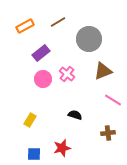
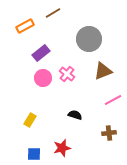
brown line: moved 5 px left, 9 px up
pink circle: moved 1 px up
pink line: rotated 60 degrees counterclockwise
brown cross: moved 1 px right
